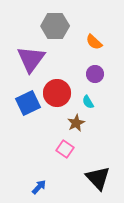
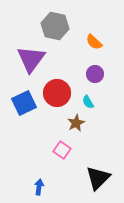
gray hexagon: rotated 12 degrees clockwise
blue square: moved 4 px left
pink square: moved 3 px left, 1 px down
black triangle: rotated 28 degrees clockwise
blue arrow: rotated 35 degrees counterclockwise
